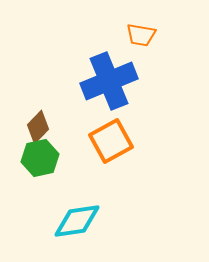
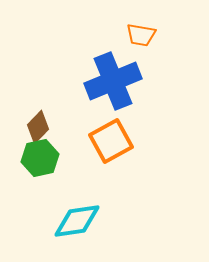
blue cross: moved 4 px right
